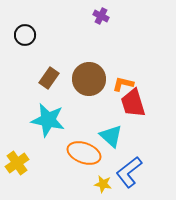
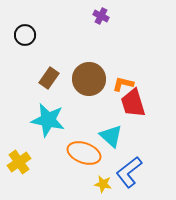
yellow cross: moved 2 px right, 1 px up
